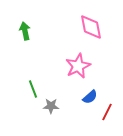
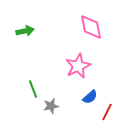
green arrow: rotated 90 degrees clockwise
gray star: rotated 14 degrees counterclockwise
